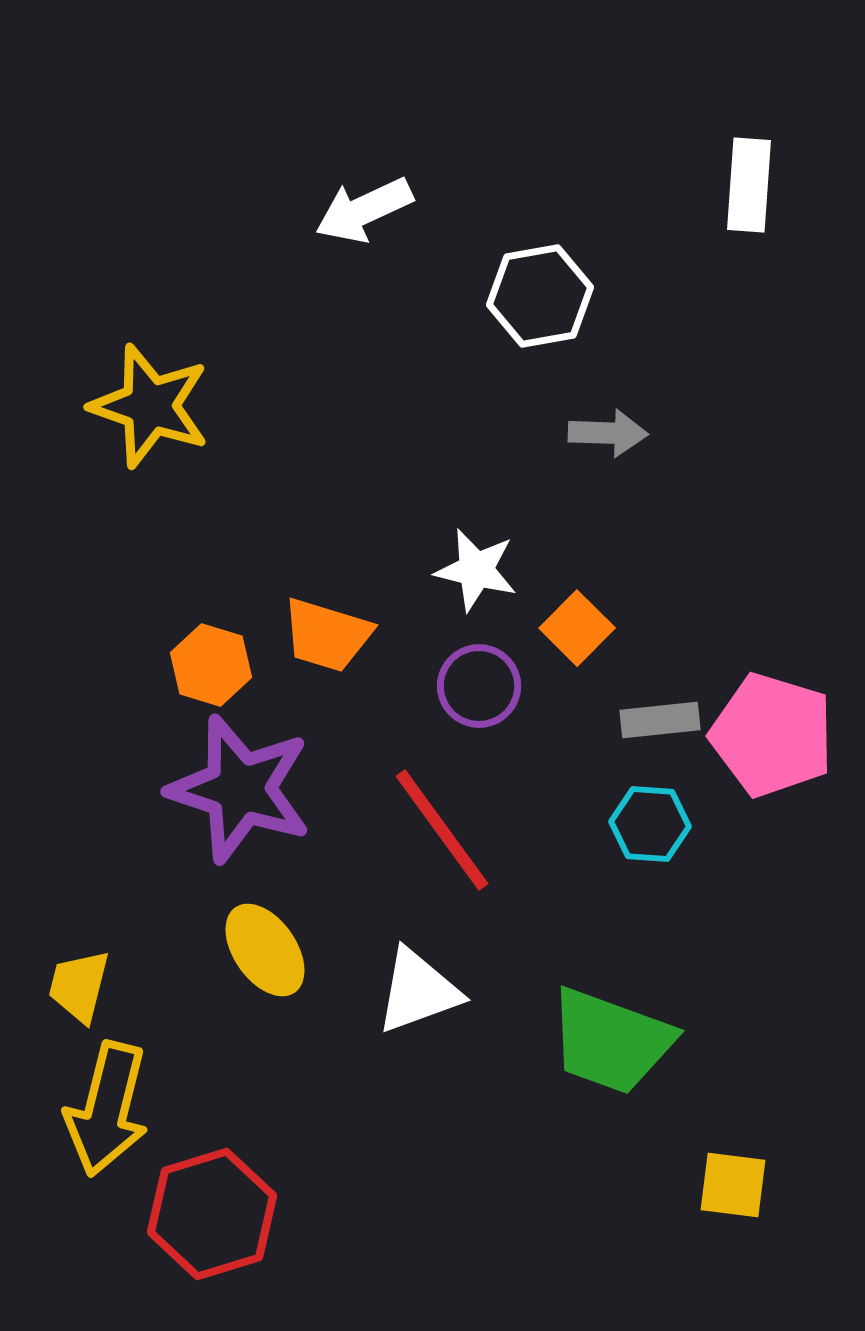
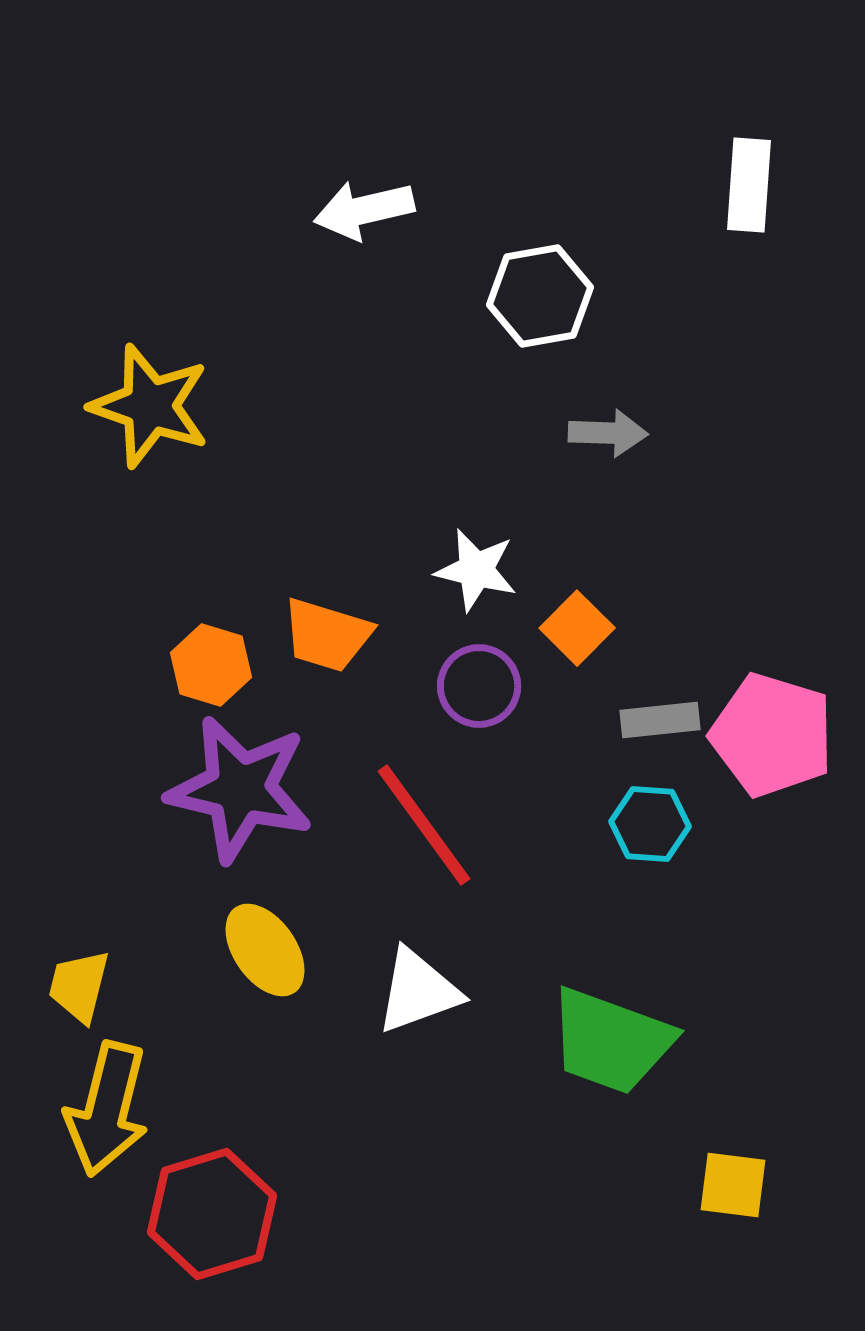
white arrow: rotated 12 degrees clockwise
purple star: rotated 5 degrees counterclockwise
red line: moved 18 px left, 5 px up
